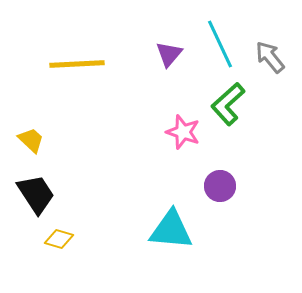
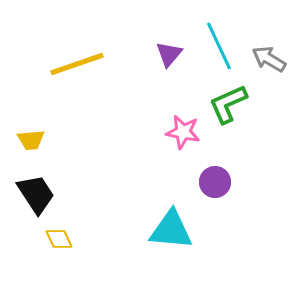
cyan line: moved 1 px left, 2 px down
gray arrow: moved 1 px left, 2 px down; rotated 20 degrees counterclockwise
yellow line: rotated 16 degrees counterclockwise
green L-shape: rotated 18 degrees clockwise
pink star: rotated 8 degrees counterclockwise
yellow trapezoid: rotated 132 degrees clockwise
purple circle: moved 5 px left, 4 px up
yellow diamond: rotated 48 degrees clockwise
